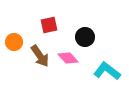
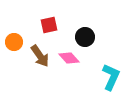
pink diamond: moved 1 px right
cyan L-shape: moved 4 px right, 6 px down; rotated 76 degrees clockwise
